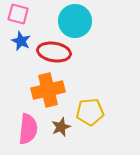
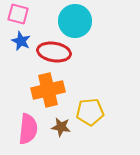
brown star: rotated 30 degrees clockwise
